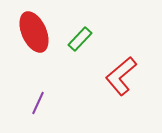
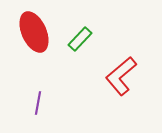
purple line: rotated 15 degrees counterclockwise
